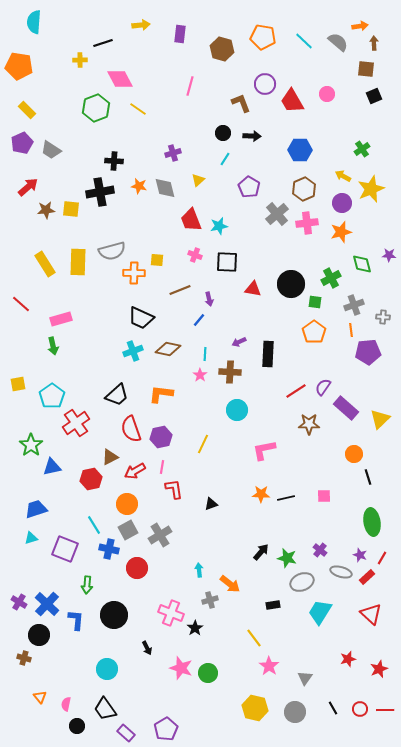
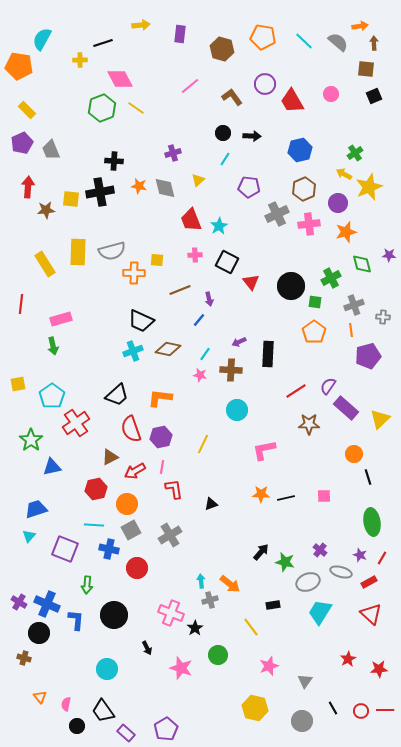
cyan semicircle at (34, 22): moved 8 px right, 17 px down; rotated 25 degrees clockwise
pink line at (190, 86): rotated 36 degrees clockwise
pink circle at (327, 94): moved 4 px right
brown L-shape at (241, 103): moved 9 px left, 6 px up; rotated 15 degrees counterclockwise
green hexagon at (96, 108): moved 6 px right
yellow line at (138, 109): moved 2 px left, 1 px up
green cross at (362, 149): moved 7 px left, 4 px down
gray trapezoid at (51, 150): rotated 35 degrees clockwise
blue hexagon at (300, 150): rotated 15 degrees counterclockwise
yellow arrow at (343, 176): moved 1 px right, 2 px up
red arrow at (28, 187): rotated 45 degrees counterclockwise
purple pentagon at (249, 187): rotated 25 degrees counterclockwise
yellow star at (371, 189): moved 2 px left, 2 px up
purple circle at (342, 203): moved 4 px left
yellow square at (71, 209): moved 10 px up
gray cross at (277, 214): rotated 15 degrees clockwise
pink cross at (307, 223): moved 2 px right, 1 px down
cyan star at (219, 226): rotated 18 degrees counterclockwise
orange star at (341, 232): moved 5 px right
pink cross at (195, 255): rotated 24 degrees counterclockwise
yellow rectangle at (78, 262): moved 10 px up
black square at (227, 262): rotated 25 degrees clockwise
black circle at (291, 284): moved 2 px down
red triangle at (253, 289): moved 2 px left, 7 px up; rotated 42 degrees clockwise
red line at (21, 304): rotated 54 degrees clockwise
black trapezoid at (141, 318): moved 3 px down
purple pentagon at (368, 352): moved 4 px down; rotated 10 degrees counterclockwise
cyan line at (205, 354): rotated 32 degrees clockwise
brown cross at (230, 372): moved 1 px right, 2 px up
pink star at (200, 375): rotated 24 degrees counterclockwise
purple semicircle at (323, 387): moved 5 px right, 1 px up
orange L-shape at (161, 394): moved 1 px left, 4 px down
green star at (31, 445): moved 5 px up
red hexagon at (91, 479): moved 5 px right, 10 px down
cyan line at (94, 525): rotated 54 degrees counterclockwise
gray square at (128, 530): moved 3 px right
gray cross at (160, 535): moved 10 px right
cyan triangle at (31, 538): moved 2 px left, 2 px up; rotated 32 degrees counterclockwise
green star at (287, 558): moved 2 px left, 4 px down
cyan arrow at (199, 570): moved 2 px right, 11 px down
red rectangle at (367, 577): moved 2 px right, 5 px down; rotated 14 degrees clockwise
gray ellipse at (302, 582): moved 6 px right
blue cross at (47, 604): rotated 20 degrees counterclockwise
black circle at (39, 635): moved 2 px up
yellow line at (254, 638): moved 3 px left, 11 px up
red star at (348, 659): rotated 14 degrees counterclockwise
pink star at (269, 666): rotated 18 degrees clockwise
red star at (379, 669): rotated 18 degrees clockwise
green circle at (208, 673): moved 10 px right, 18 px up
gray triangle at (305, 678): moved 3 px down
black trapezoid at (105, 709): moved 2 px left, 2 px down
red circle at (360, 709): moved 1 px right, 2 px down
gray circle at (295, 712): moved 7 px right, 9 px down
